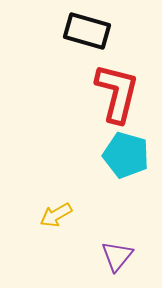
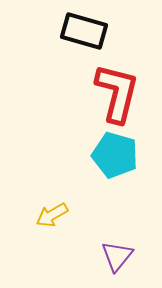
black rectangle: moved 3 px left
cyan pentagon: moved 11 px left
yellow arrow: moved 4 px left
